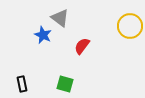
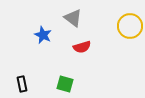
gray triangle: moved 13 px right
red semicircle: moved 1 px down; rotated 144 degrees counterclockwise
